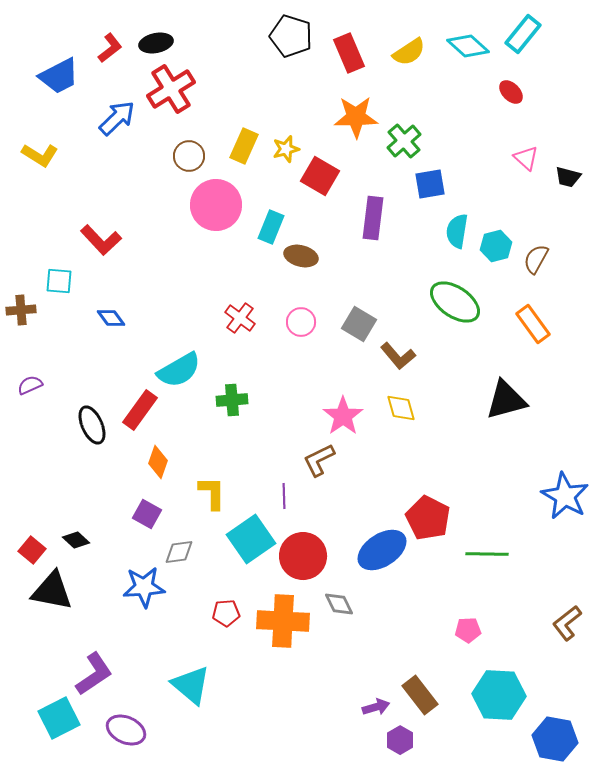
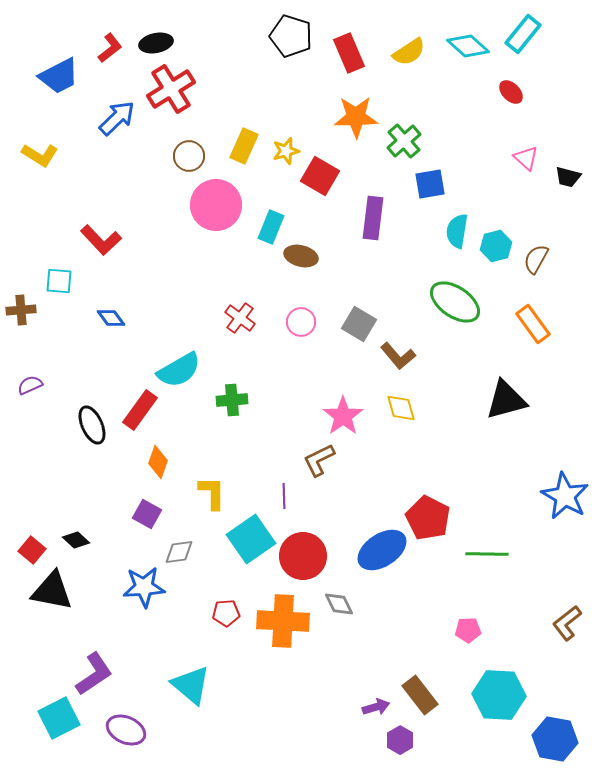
yellow star at (286, 149): moved 2 px down
